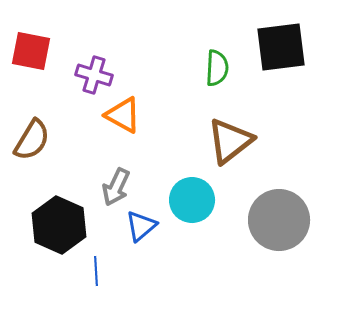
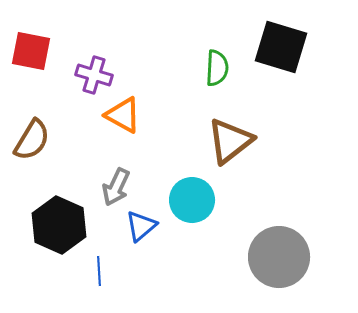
black square: rotated 24 degrees clockwise
gray circle: moved 37 px down
blue line: moved 3 px right
